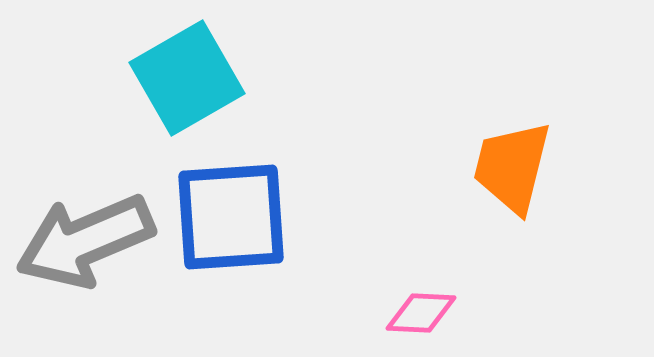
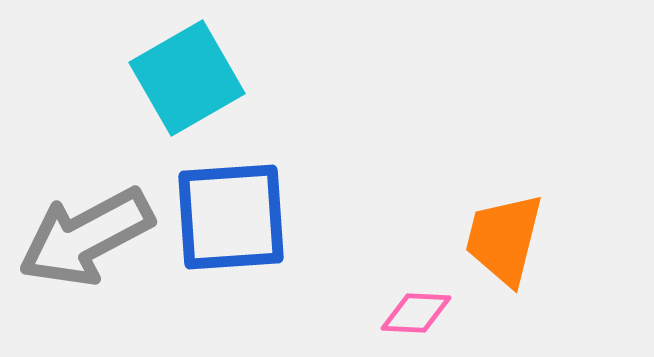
orange trapezoid: moved 8 px left, 72 px down
gray arrow: moved 1 px right, 4 px up; rotated 5 degrees counterclockwise
pink diamond: moved 5 px left
